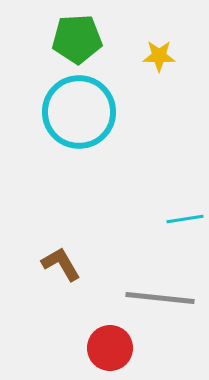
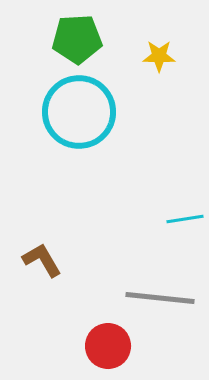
brown L-shape: moved 19 px left, 4 px up
red circle: moved 2 px left, 2 px up
